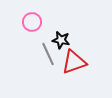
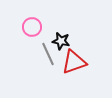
pink circle: moved 5 px down
black star: moved 1 px down
